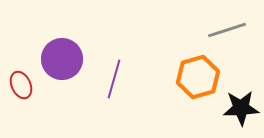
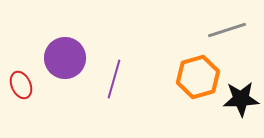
purple circle: moved 3 px right, 1 px up
black star: moved 9 px up
